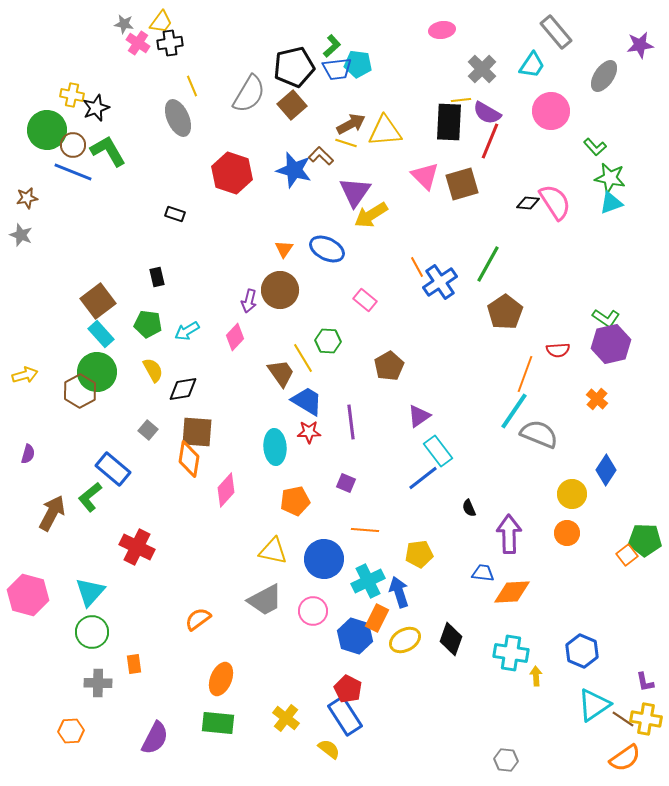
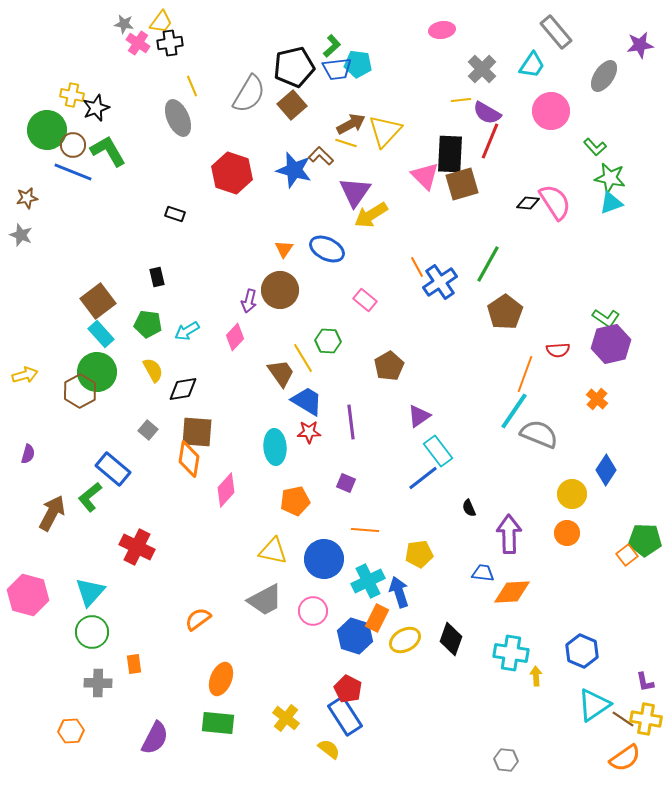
black rectangle at (449, 122): moved 1 px right, 32 px down
yellow triangle at (385, 131): rotated 42 degrees counterclockwise
